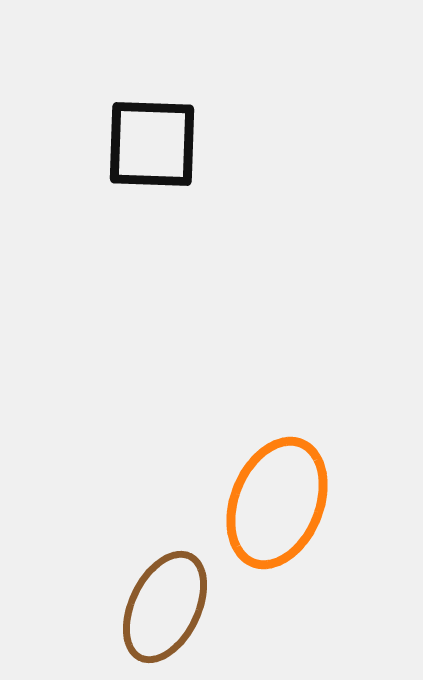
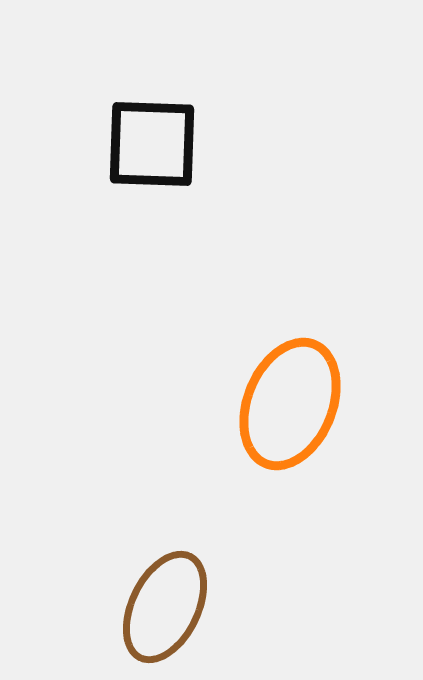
orange ellipse: moved 13 px right, 99 px up
